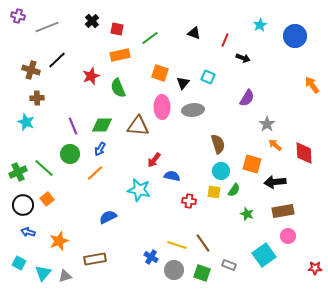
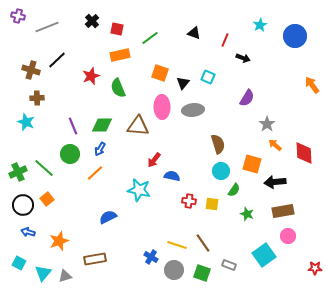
yellow square at (214, 192): moved 2 px left, 12 px down
